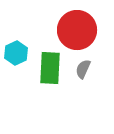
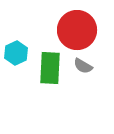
gray semicircle: moved 3 px up; rotated 84 degrees counterclockwise
